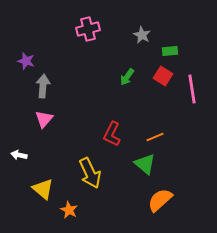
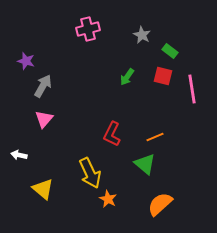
green rectangle: rotated 42 degrees clockwise
red square: rotated 18 degrees counterclockwise
gray arrow: rotated 25 degrees clockwise
orange semicircle: moved 4 px down
orange star: moved 39 px right, 11 px up
